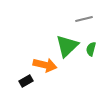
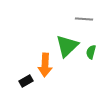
gray line: rotated 18 degrees clockwise
green semicircle: moved 3 px down
orange arrow: rotated 80 degrees clockwise
